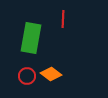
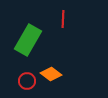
green rectangle: moved 3 px left, 2 px down; rotated 20 degrees clockwise
red circle: moved 5 px down
